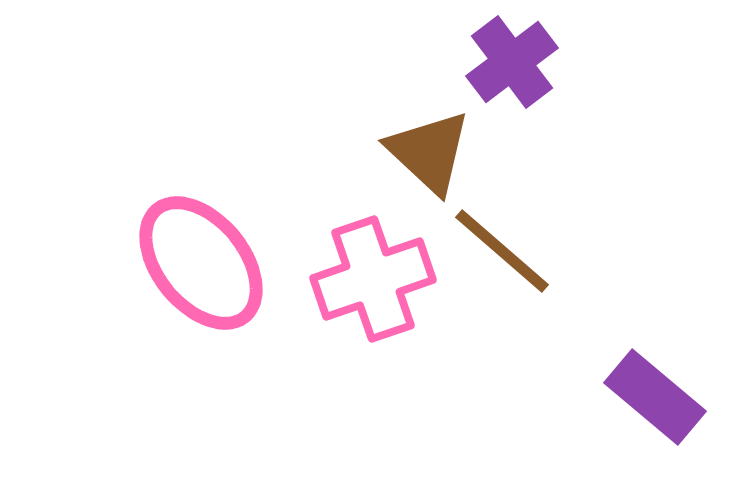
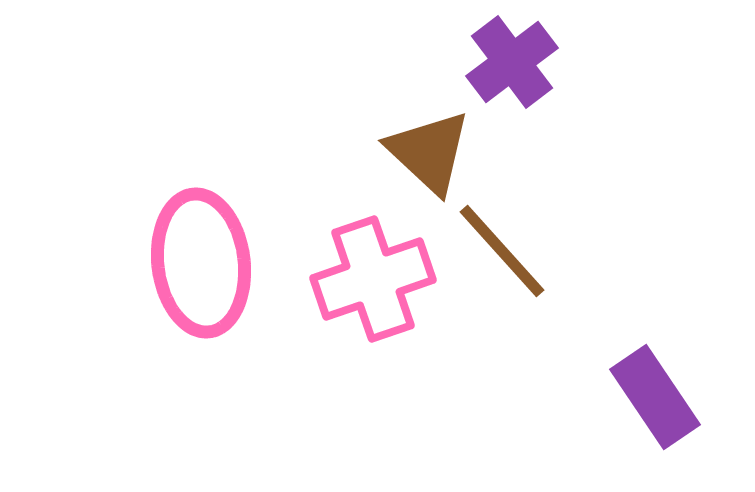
brown line: rotated 7 degrees clockwise
pink ellipse: rotated 32 degrees clockwise
purple rectangle: rotated 16 degrees clockwise
